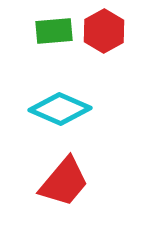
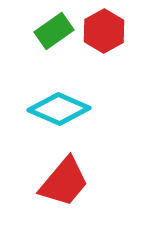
green rectangle: rotated 30 degrees counterclockwise
cyan diamond: moved 1 px left
